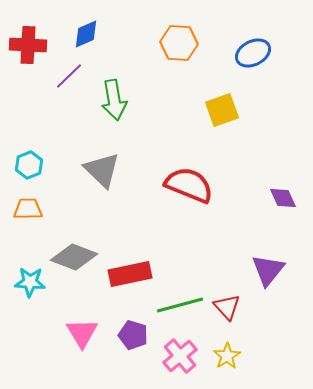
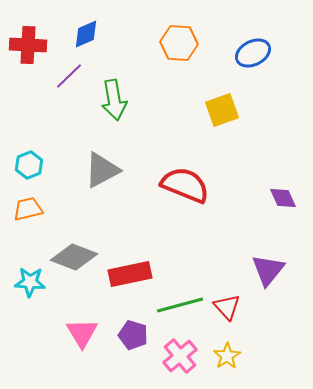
gray triangle: rotated 48 degrees clockwise
red semicircle: moved 4 px left
orange trapezoid: rotated 12 degrees counterclockwise
